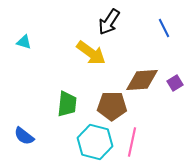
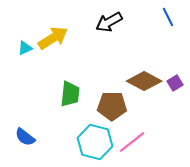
black arrow: rotated 28 degrees clockwise
blue line: moved 4 px right, 11 px up
cyan triangle: moved 1 px right, 6 px down; rotated 42 degrees counterclockwise
yellow arrow: moved 38 px left, 15 px up; rotated 68 degrees counterclockwise
brown diamond: moved 2 px right, 1 px down; rotated 32 degrees clockwise
green trapezoid: moved 3 px right, 10 px up
blue semicircle: moved 1 px right, 1 px down
pink line: rotated 40 degrees clockwise
